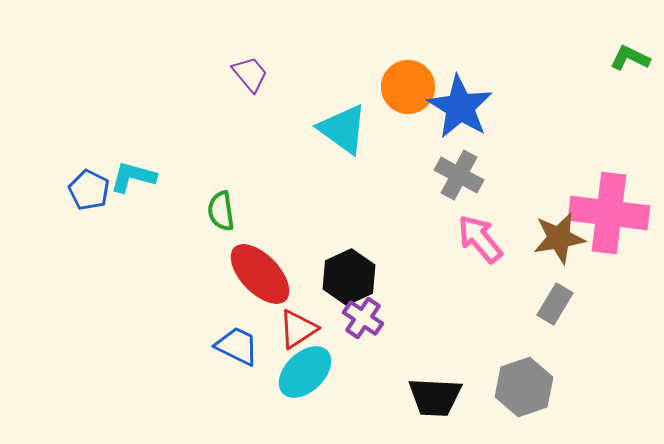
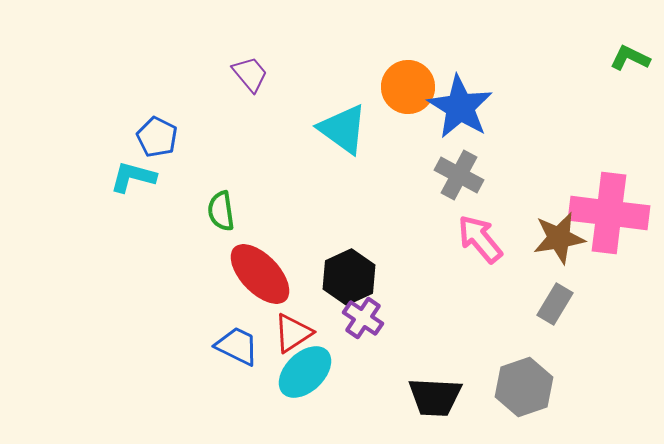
blue pentagon: moved 68 px right, 53 px up
red triangle: moved 5 px left, 4 px down
